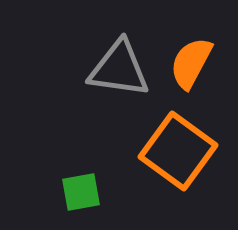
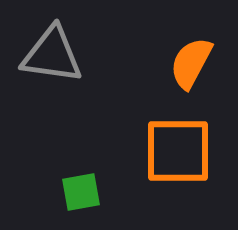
gray triangle: moved 67 px left, 14 px up
orange square: rotated 36 degrees counterclockwise
